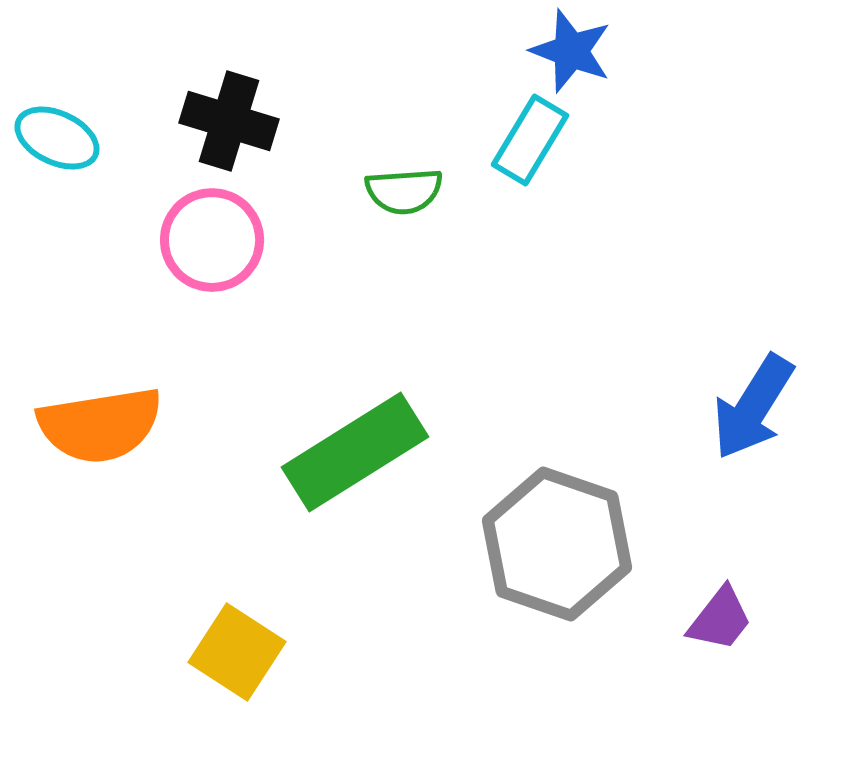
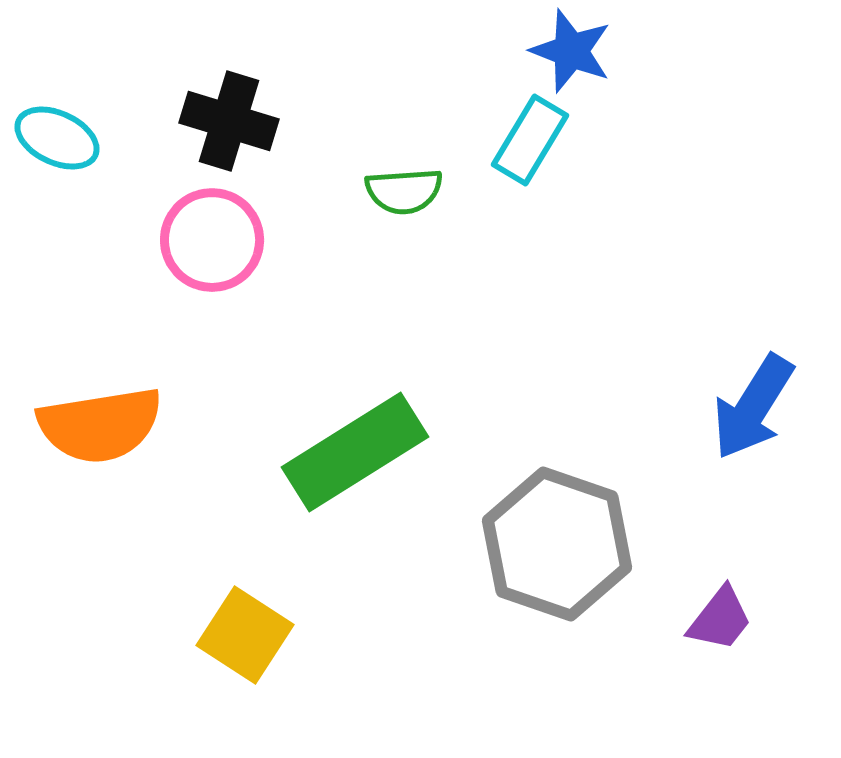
yellow square: moved 8 px right, 17 px up
